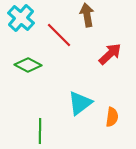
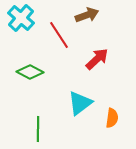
brown arrow: rotated 80 degrees clockwise
red line: rotated 12 degrees clockwise
red arrow: moved 13 px left, 5 px down
green diamond: moved 2 px right, 7 px down
orange semicircle: moved 1 px down
green line: moved 2 px left, 2 px up
